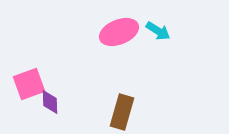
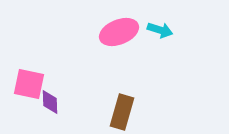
cyan arrow: moved 2 px right, 1 px up; rotated 15 degrees counterclockwise
pink square: rotated 32 degrees clockwise
